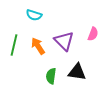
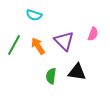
green line: rotated 15 degrees clockwise
